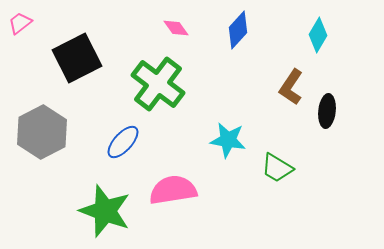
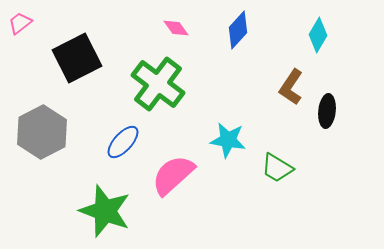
pink semicircle: moved 15 px up; rotated 33 degrees counterclockwise
